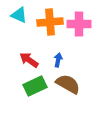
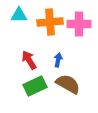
cyan triangle: rotated 24 degrees counterclockwise
red arrow: rotated 24 degrees clockwise
